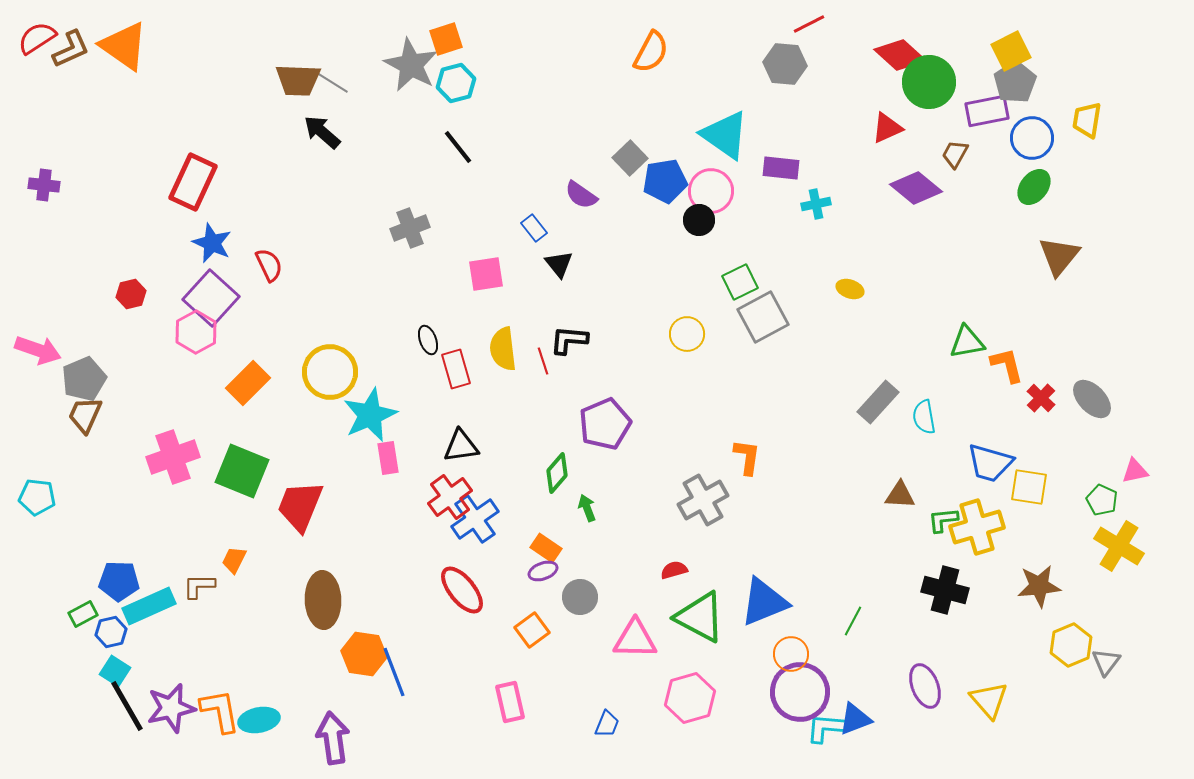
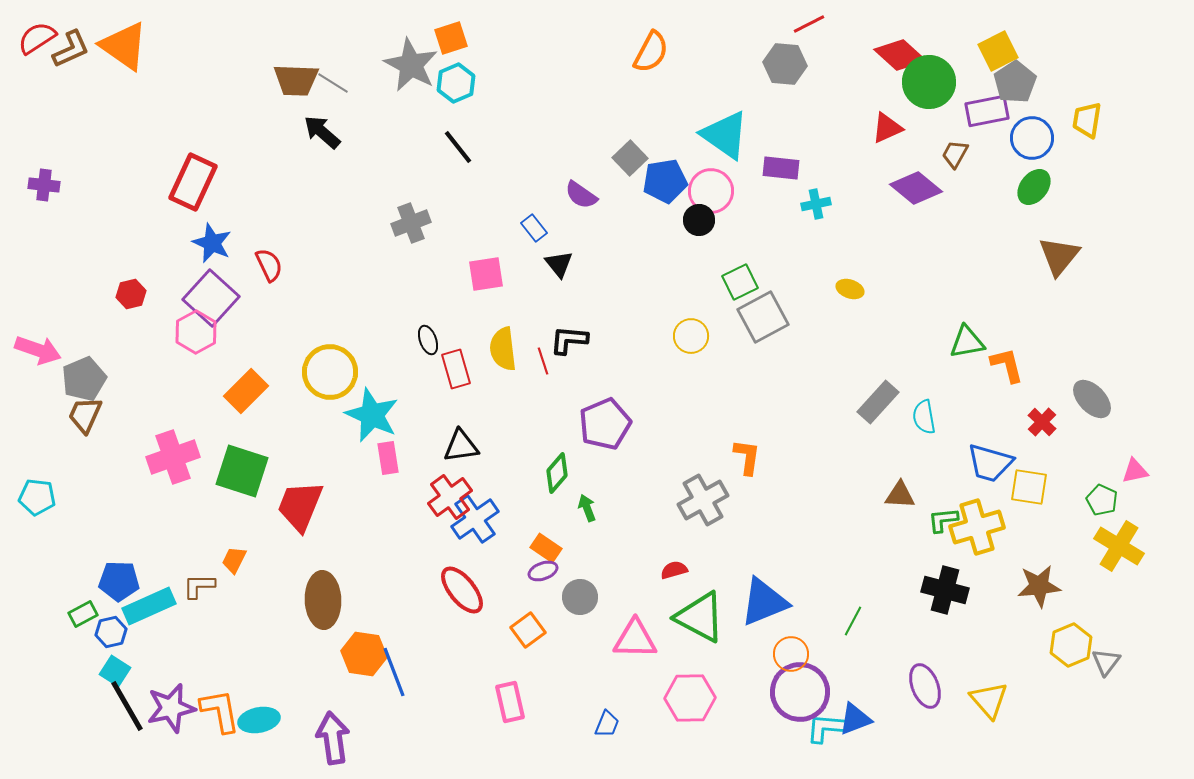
orange square at (446, 39): moved 5 px right, 1 px up
yellow square at (1011, 51): moved 13 px left
brown trapezoid at (298, 80): moved 2 px left
cyan hexagon at (456, 83): rotated 9 degrees counterclockwise
gray cross at (410, 228): moved 1 px right, 5 px up
yellow circle at (687, 334): moved 4 px right, 2 px down
orange rectangle at (248, 383): moved 2 px left, 8 px down
red cross at (1041, 398): moved 1 px right, 24 px down
cyan star at (370, 415): moved 2 px right; rotated 24 degrees counterclockwise
green square at (242, 471): rotated 4 degrees counterclockwise
orange square at (532, 630): moved 4 px left
pink hexagon at (690, 698): rotated 15 degrees clockwise
